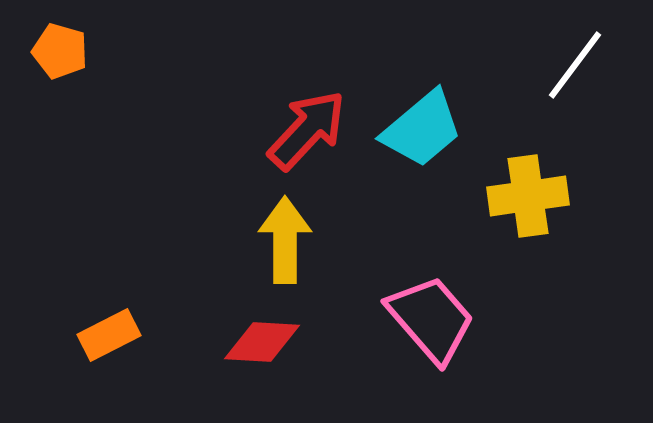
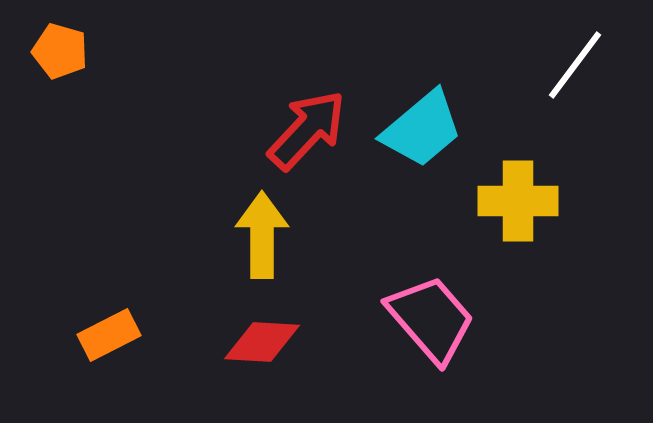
yellow cross: moved 10 px left, 5 px down; rotated 8 degrees clockwise
yellow arrow: moved 23 px left, 5 px up
